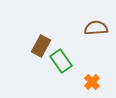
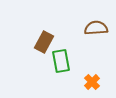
brown rectangle: moved 3 px right, 4 px up
green rectangle: rotated 25 degrees clockwise
